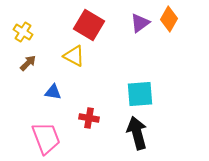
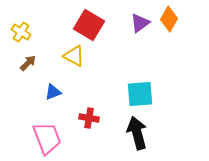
yellow cross: moved 2 px left
blue triangle: rotated 30 degrees counterclockwise
pink trapezoid: moved 1 px right
